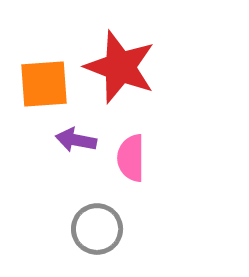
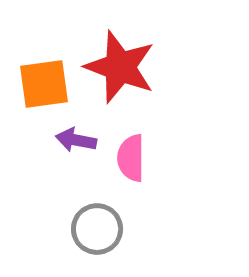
orange square: rotated 4 degrees counterclockwise
